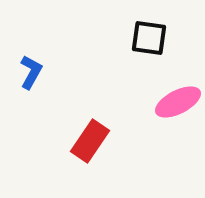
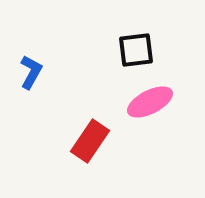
black square: moved 13 px left, 12 px down; rotated 15 degrees counterclockwise
pink ellipse: moved 28 px left
